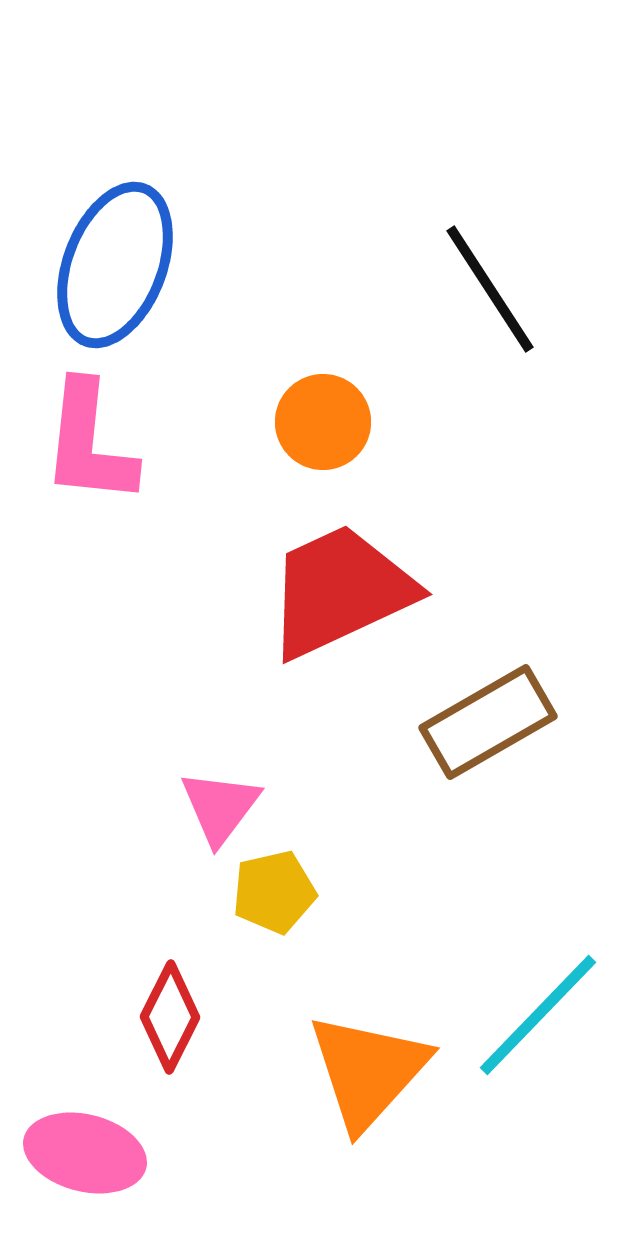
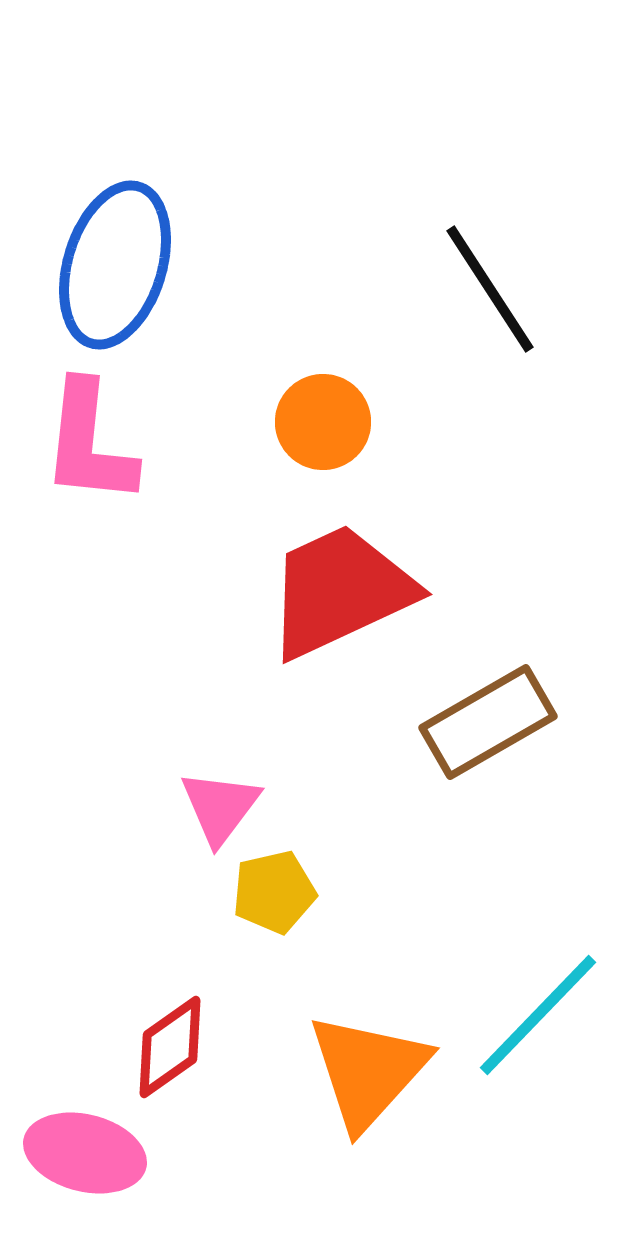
blue ellipse: rotated 4 degrees counterclockwise
red diamond: moved 30 px down; rotated 28 degrees clockwise
